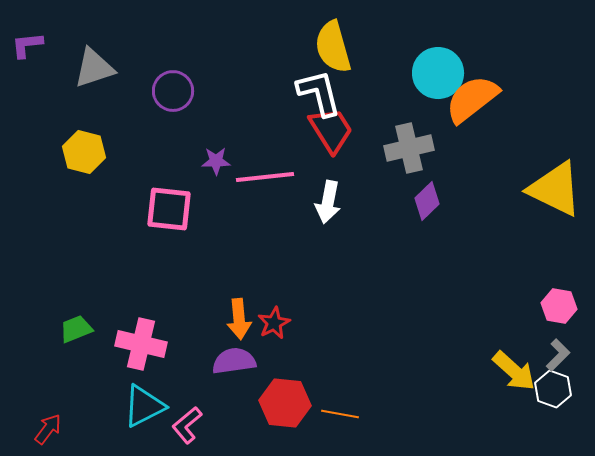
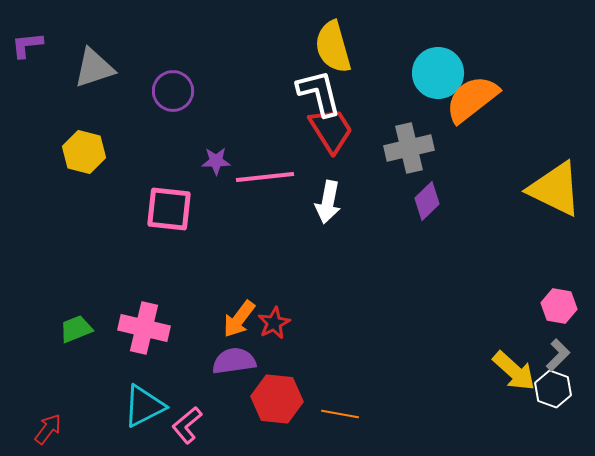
orange arrow: rotated 42 degrees clockwise
pink cross: moved 3 px right, 16 px up
red hexagon: moved 8 px left, 4 px up
